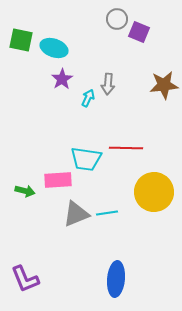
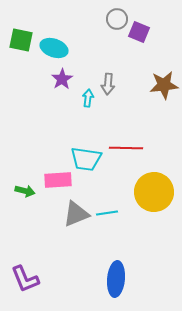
cyan arrow: rotated 18 degrees counterclockwise
